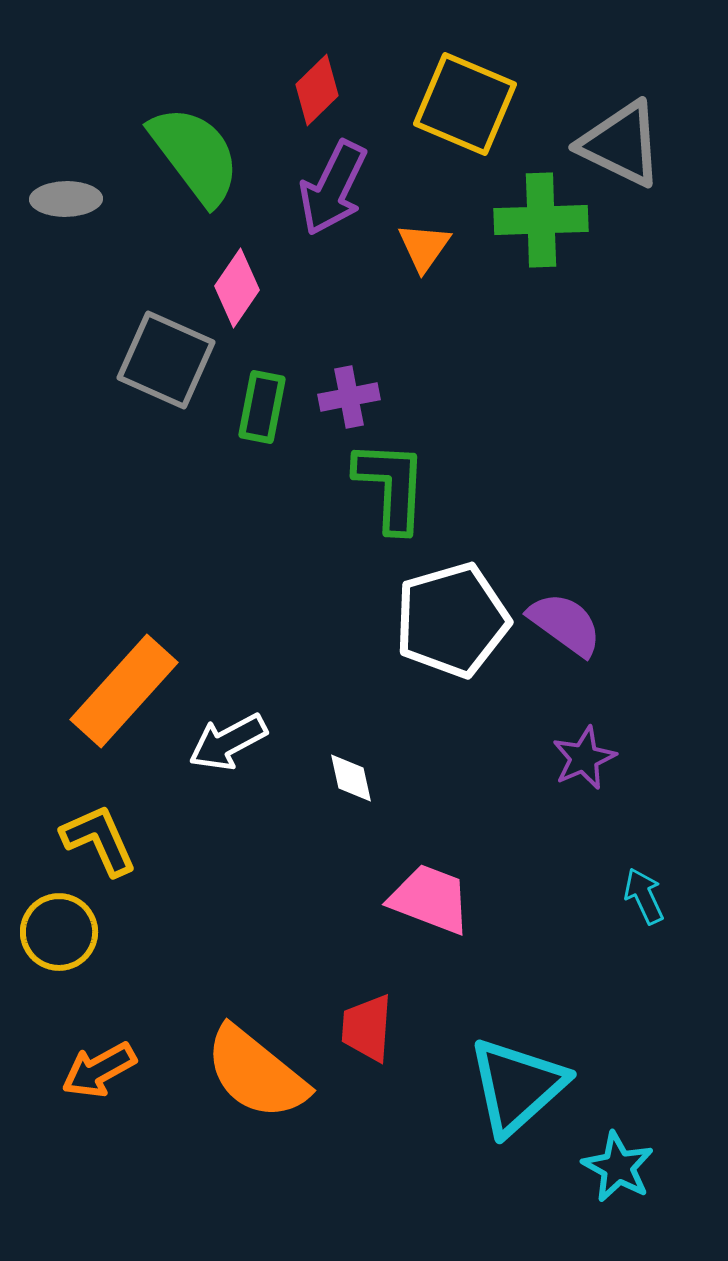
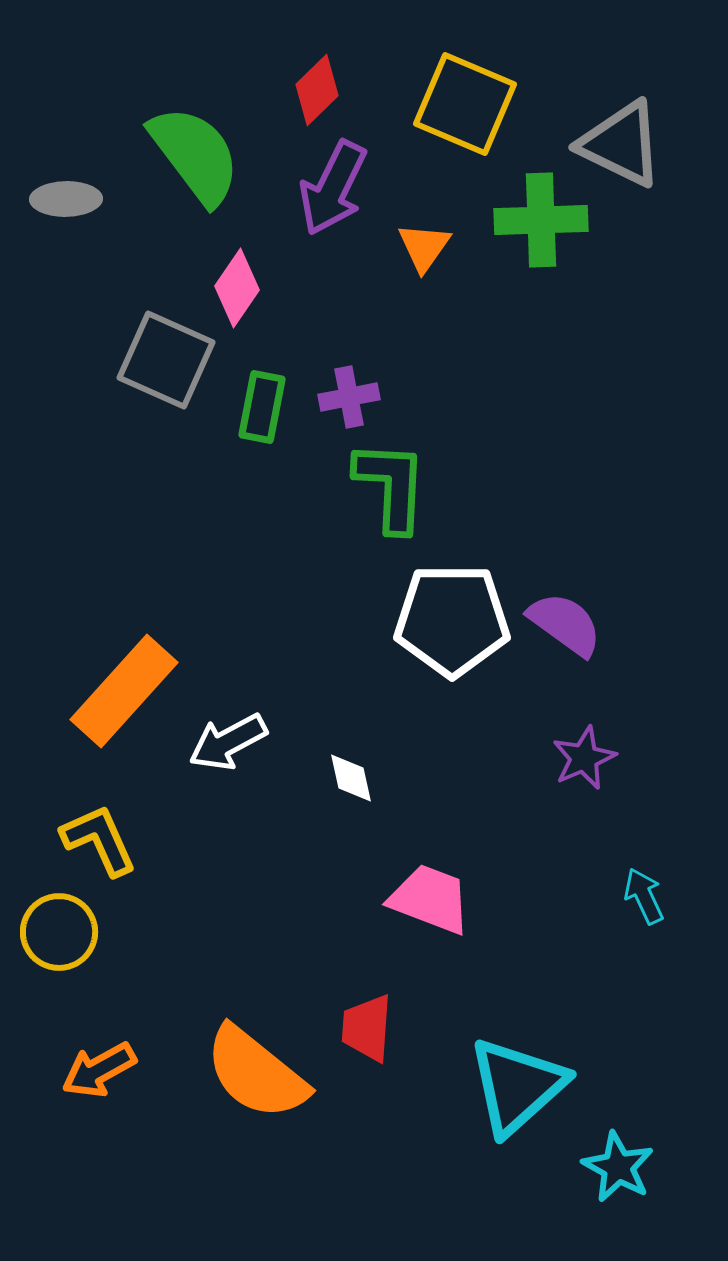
white pentagon: rotated 16 degrees clockwise
